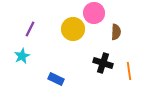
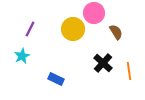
brown semicircle: rotated 35 degrees counterclockwise
black cross: rotated 24 degrees clockwise
